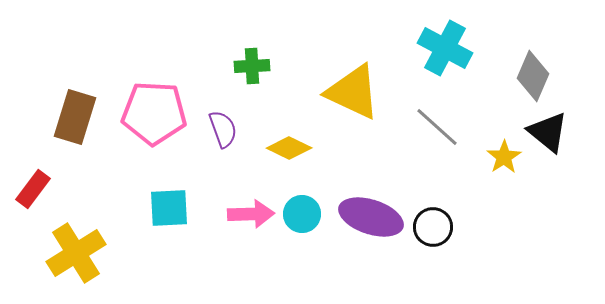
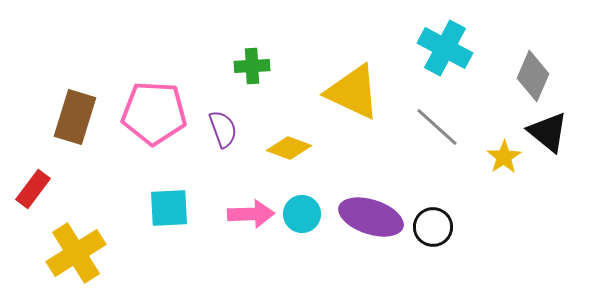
yellow diamond: rotated 6 degrees counterclockwise
